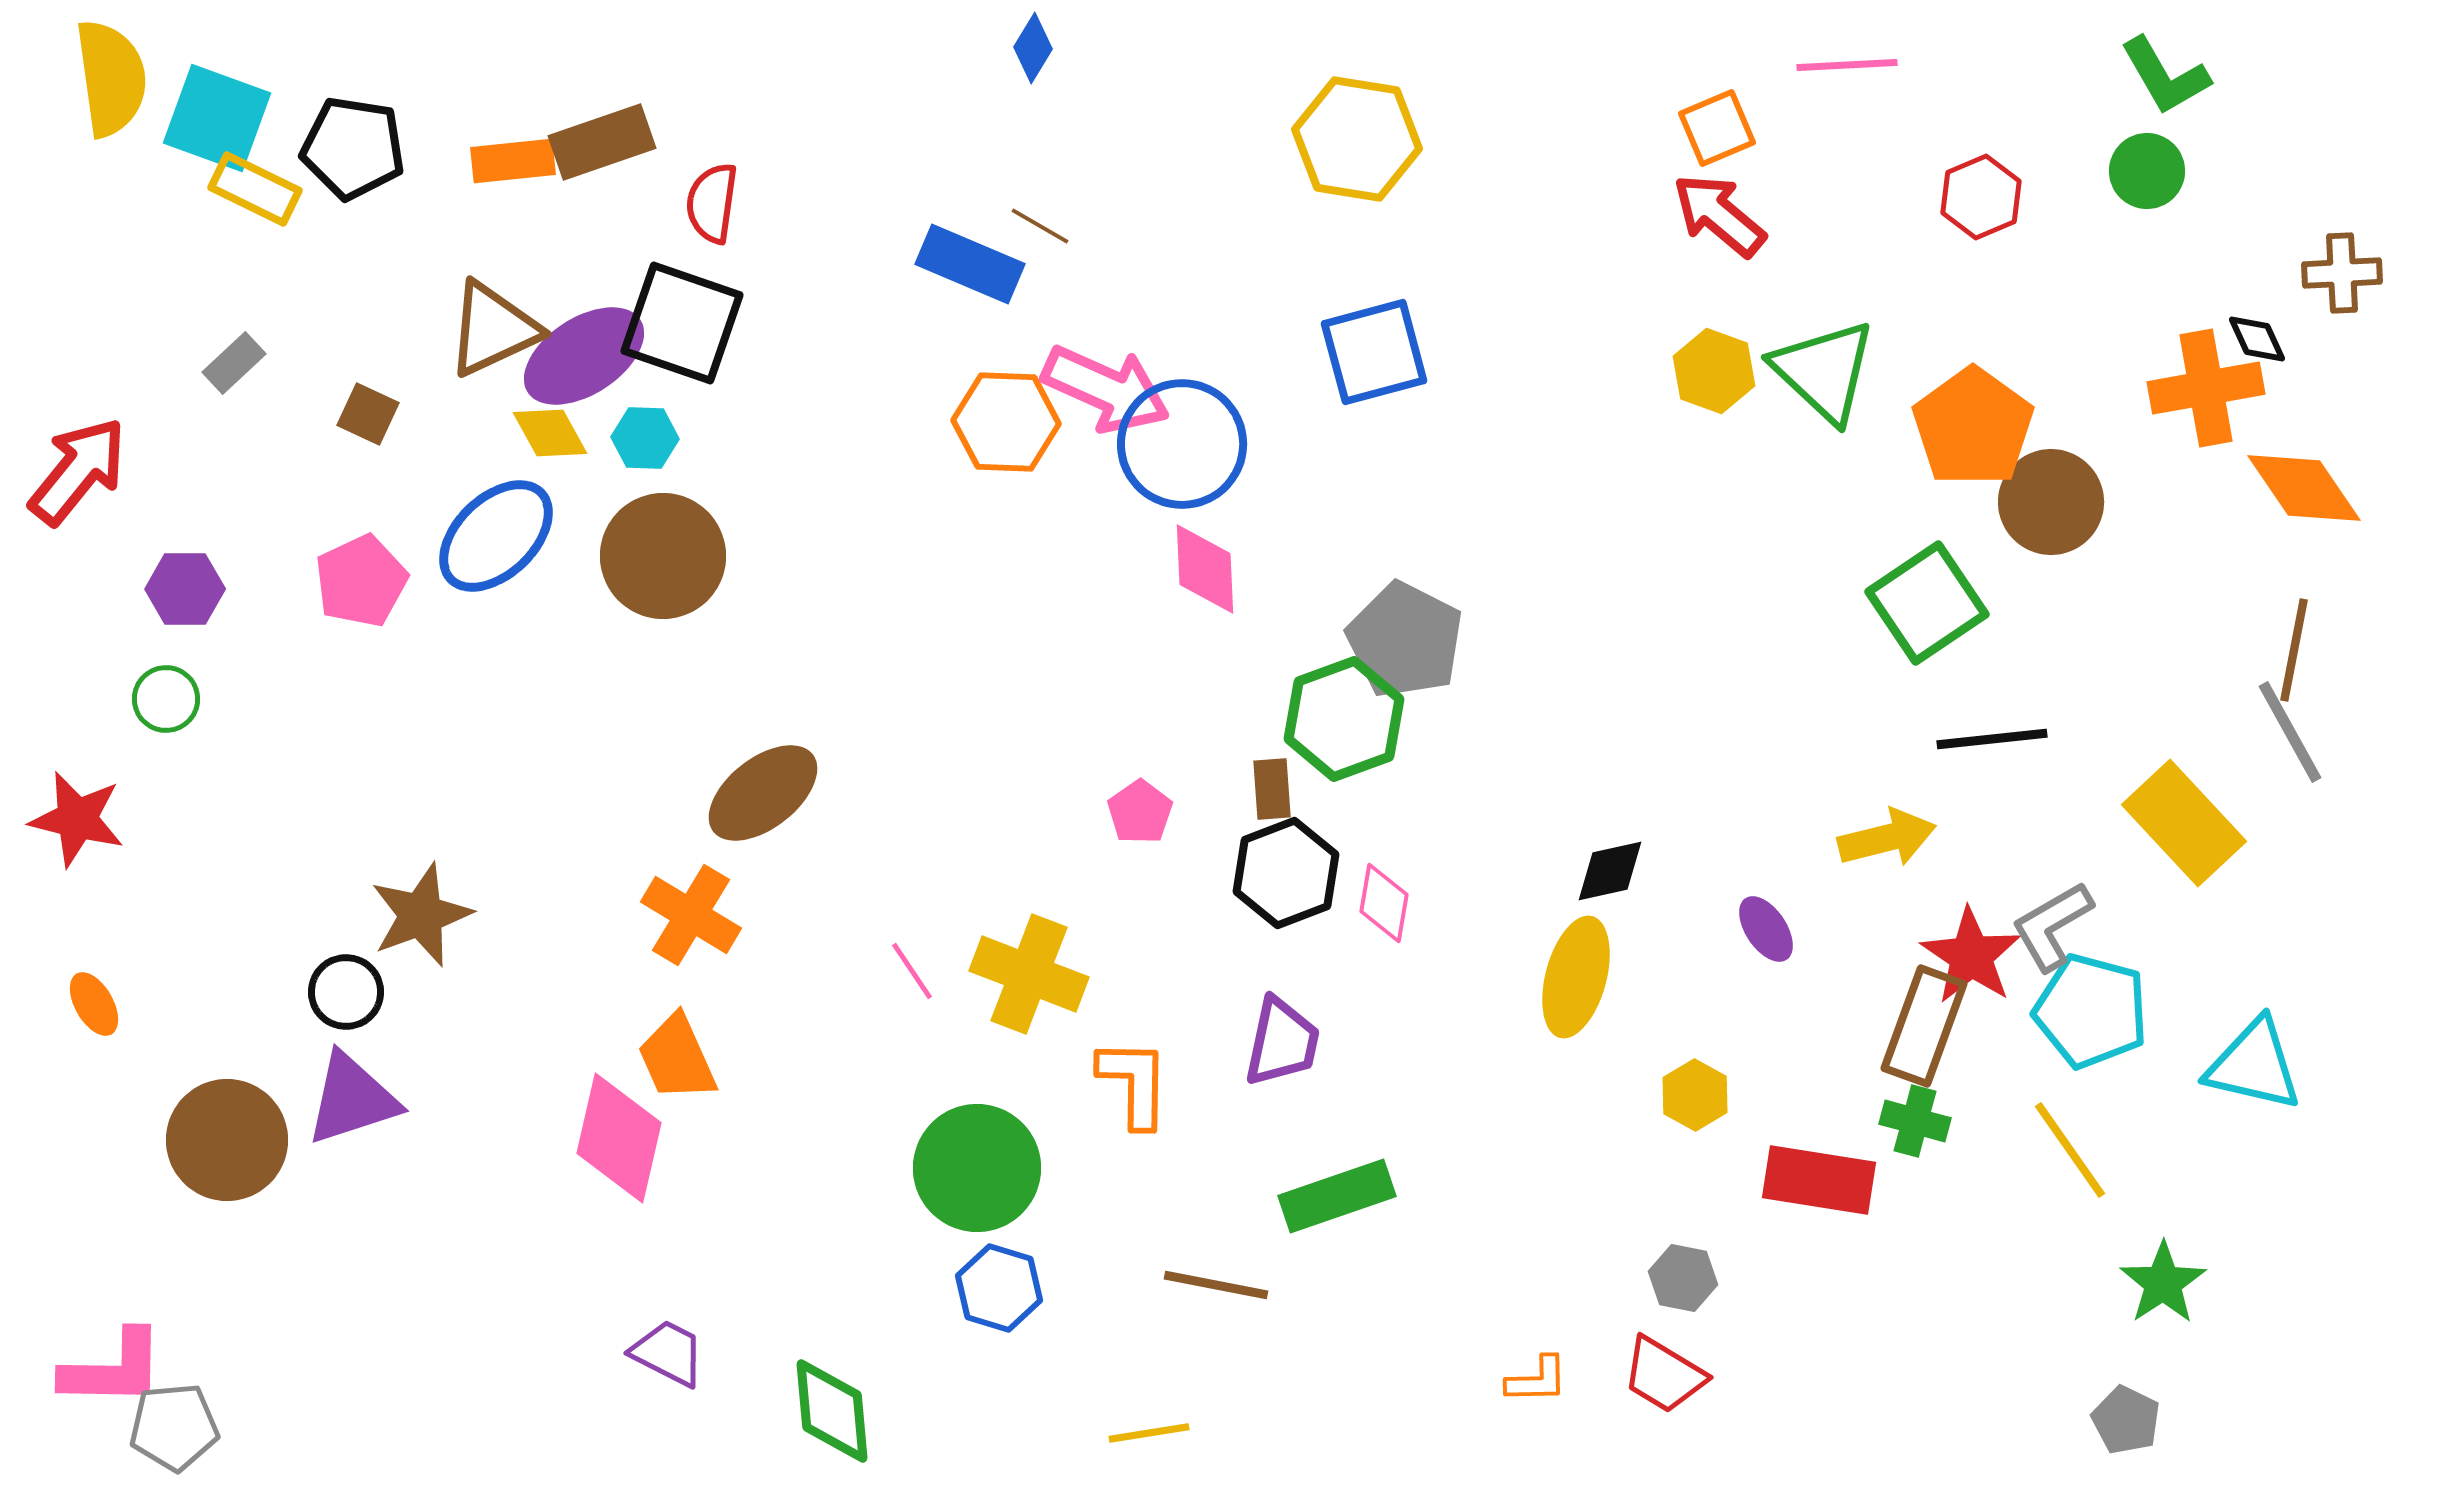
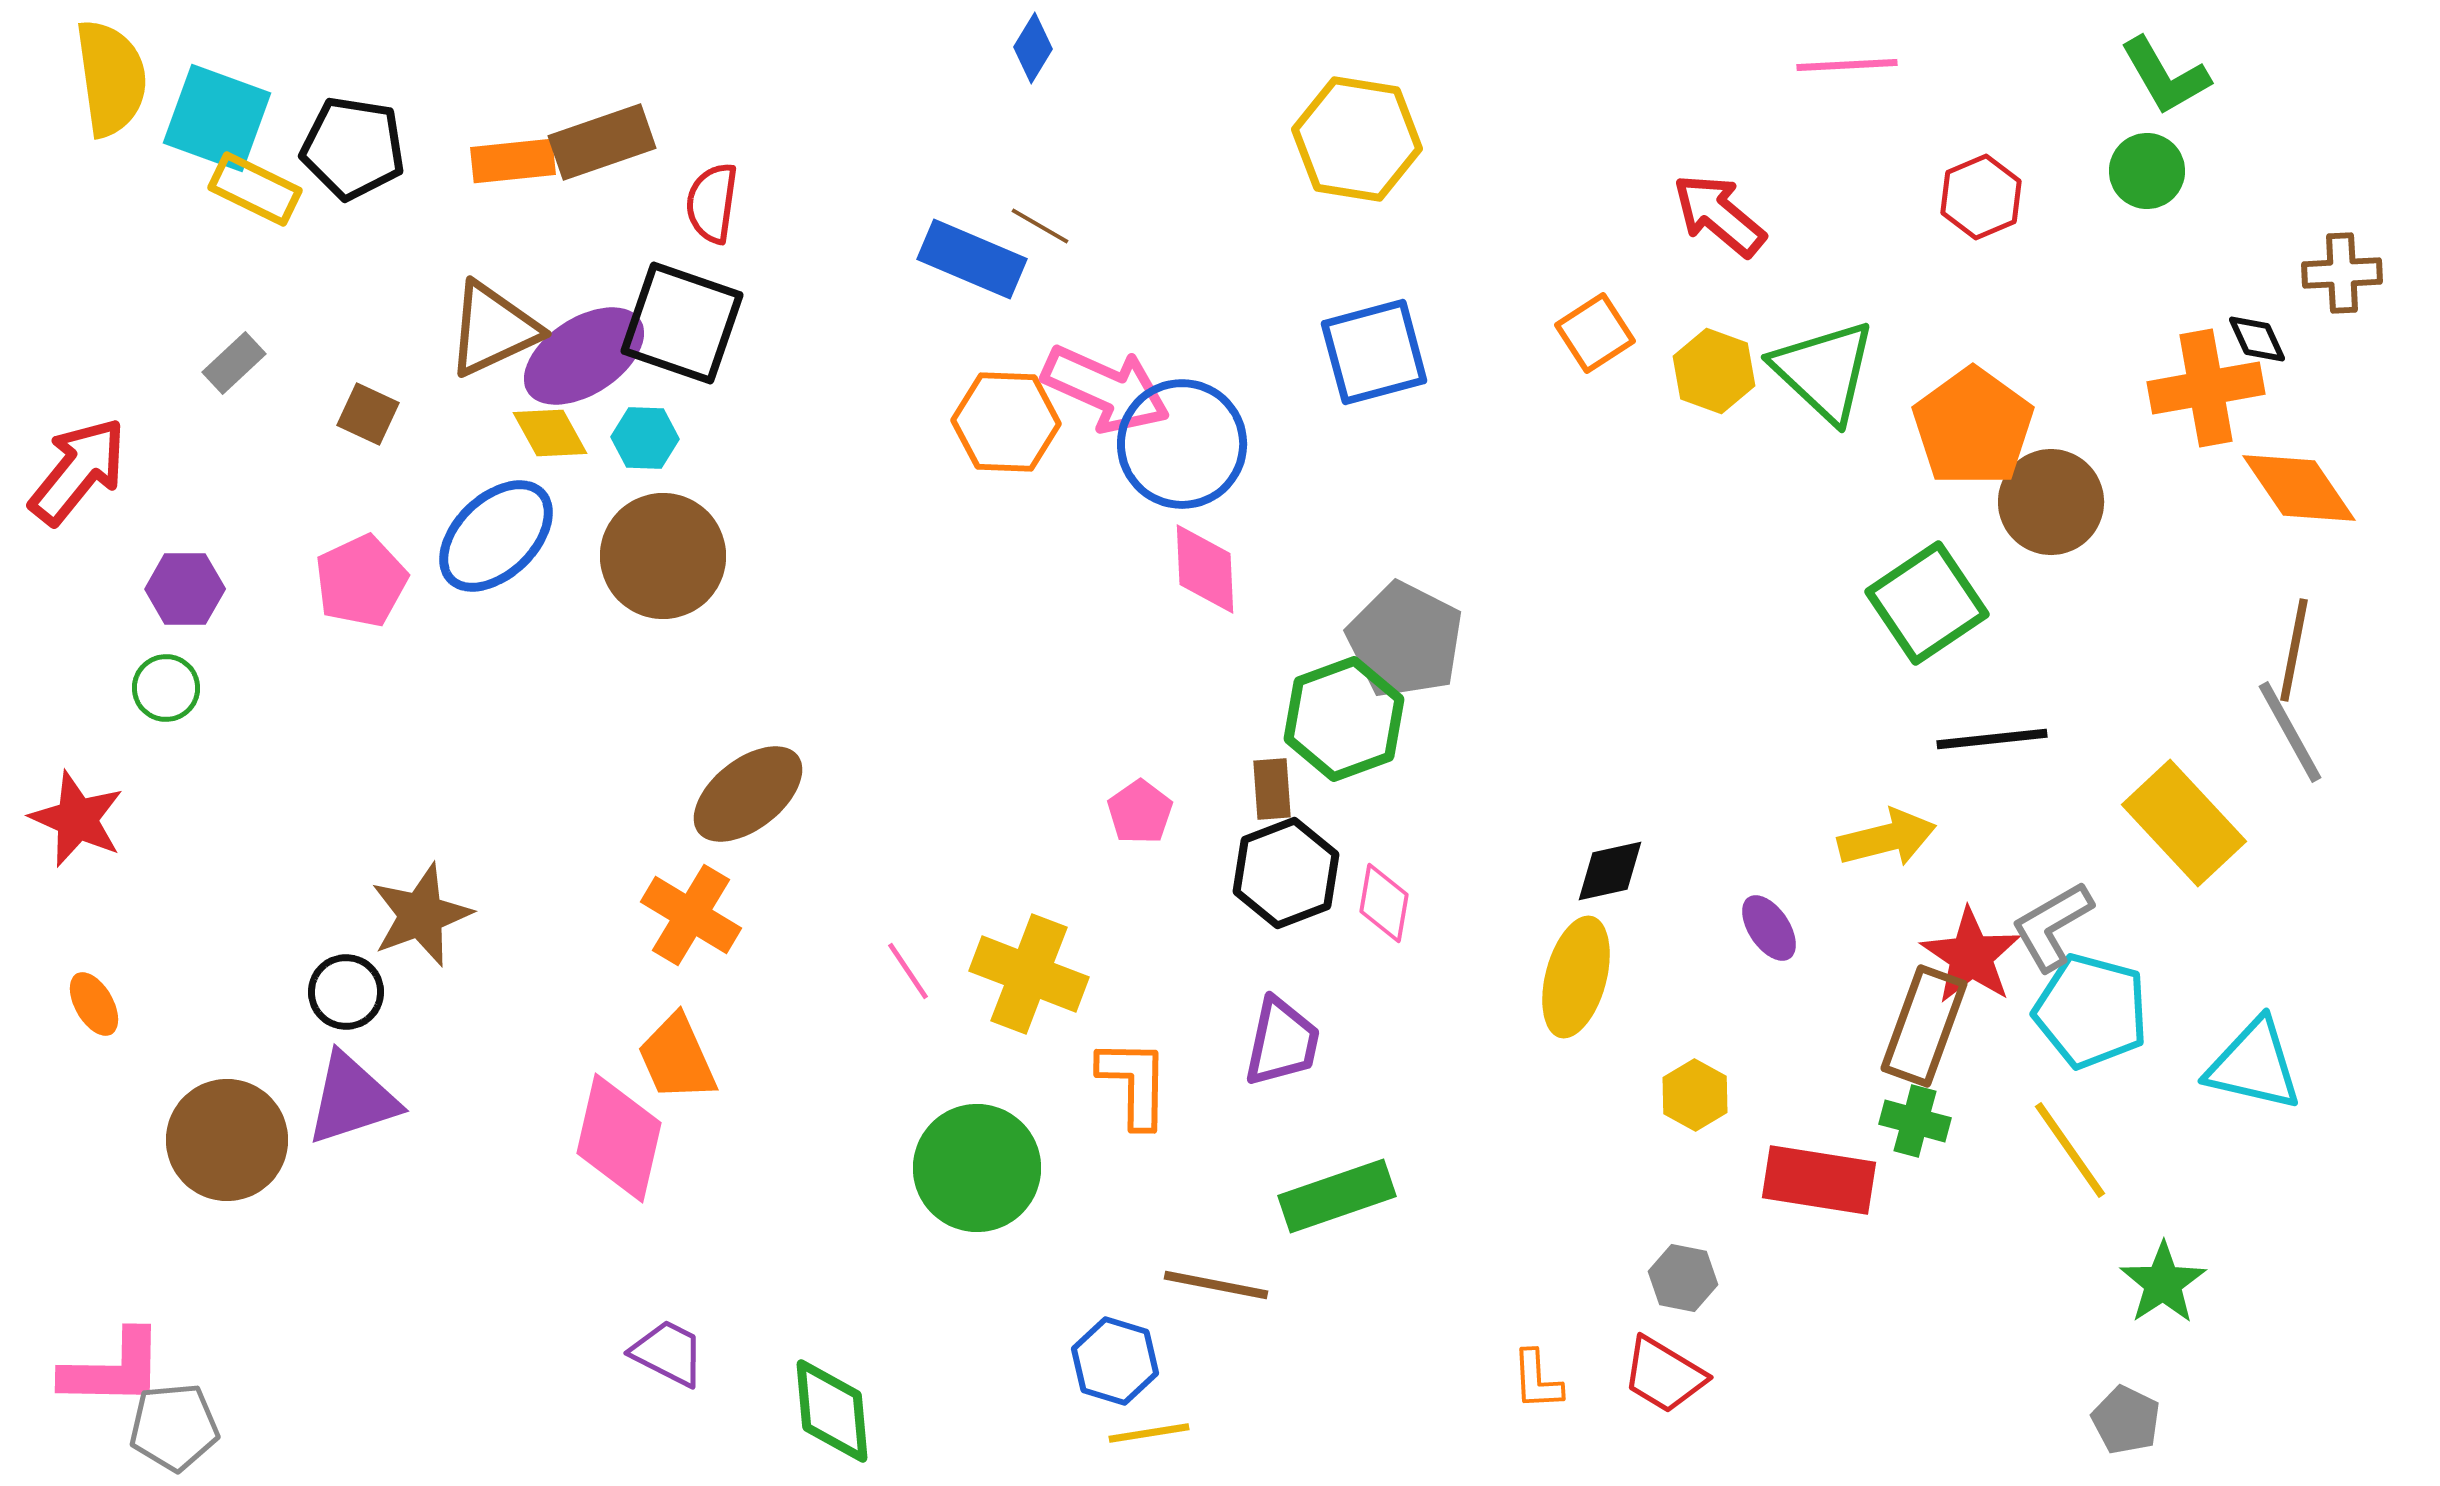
orange square at (1717, 128): moved 122 px left, 205 px down; rotated 10 degrees counterclockwise
blue rectangle at (970, 264): moved 2 px right, 5 px up
orange diamond at (2304, 488): moved 5 px left
green circle at (166, 699): moved 11 px up
brown ellipse at (763, 793): moved 15 px left, 1 px down
red star at (77, 819): rotated 10 degrees clockwise
purple ellipse at (1766, 929): moved 3 px right, 1 px up
pink line at (912, 971): moved 4 px left
blue hexagon at (999, 1288): moved 116 px right, 73 px down
orange L-shape at (1537, 1380): rotated 88 degrees clockwise
